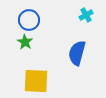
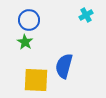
blue semicircle: moved 13 px left, 13 px down
yellow square: moved 1 px up
